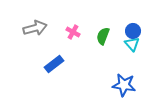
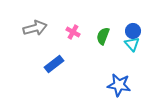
blue star: moved 5 px left
